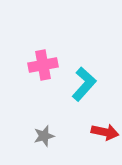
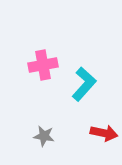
red arrow: moved 1 px left, 1 px down
gray star: rotated 25 degrees clockwise
